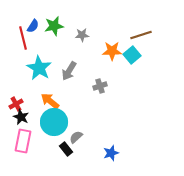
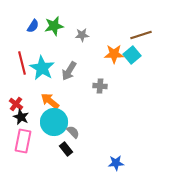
red line: moved 1 px left, 25 px down
orange star: moved 2 px right, 3 px down
cyan star: moved 3 px right
gray cross: rotated 24 degrees clockwise
red cross: rotated 24 degrees counterclockwise
gray semicircle: moved 3 px left, 5 px up; rotated 88 degrees clockwise
blue star: moved 5 px right, 10 px down; rotated 14 degrees clockwise
